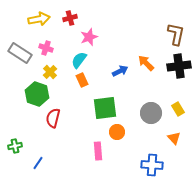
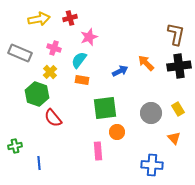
pink cross: moved 8 px right
gray rectangle: rotated 10 degrees counterclockwise
orange rectangle: rotated 56 degrees counterclockwise
red semicircle: rotated 54 degrees counterclockwise
blue line: moved 1 px right; rotated 40 degrees counterclockwise
